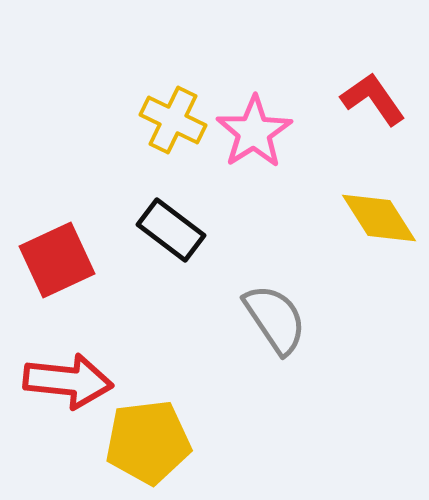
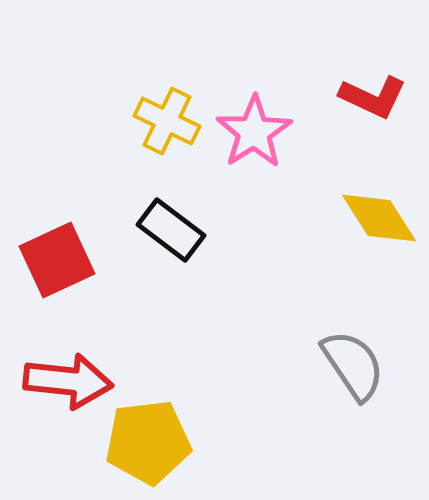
red L-shape: moved 2 px up; rotated 150 degrees clockwise
yellow cross: moved 6 px left, 1 px down
gray semicircle: moved 78 px right, 46 px down
